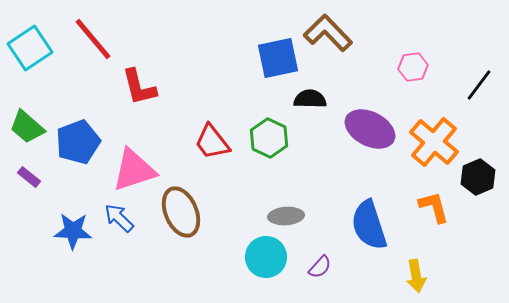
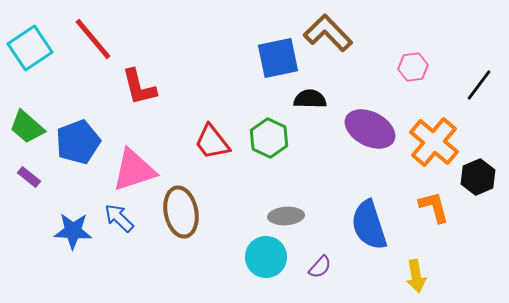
brown ellipse: rotated 12 degrees clockwise
